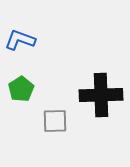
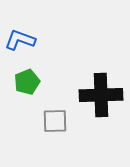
green pentagon: moved 6 px right, 7 px up; rotated 10 degrees clockwise
